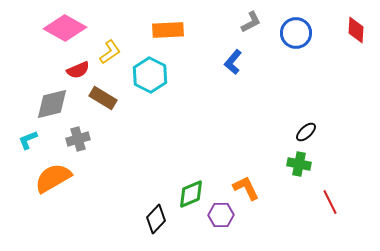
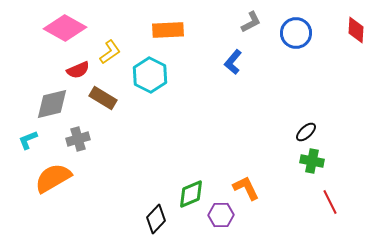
green cross: moved 13 px right, 3 px up
